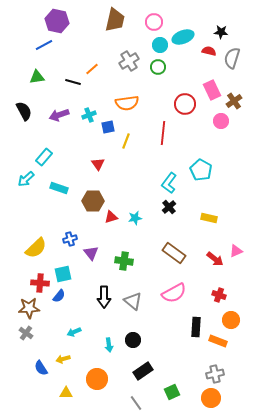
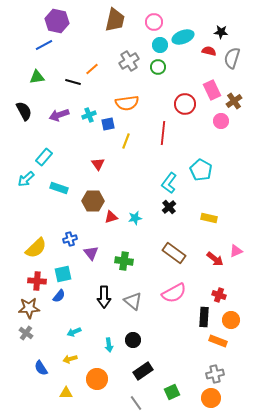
blue square at (108, 127): moved 3 px up
red cross at (40, 283): moved 3 px left, 2 px up
black rectangle at (196, 327): moved 8 px right, 10 px up
yellow arrow at (63, 359): moved 7 px right
